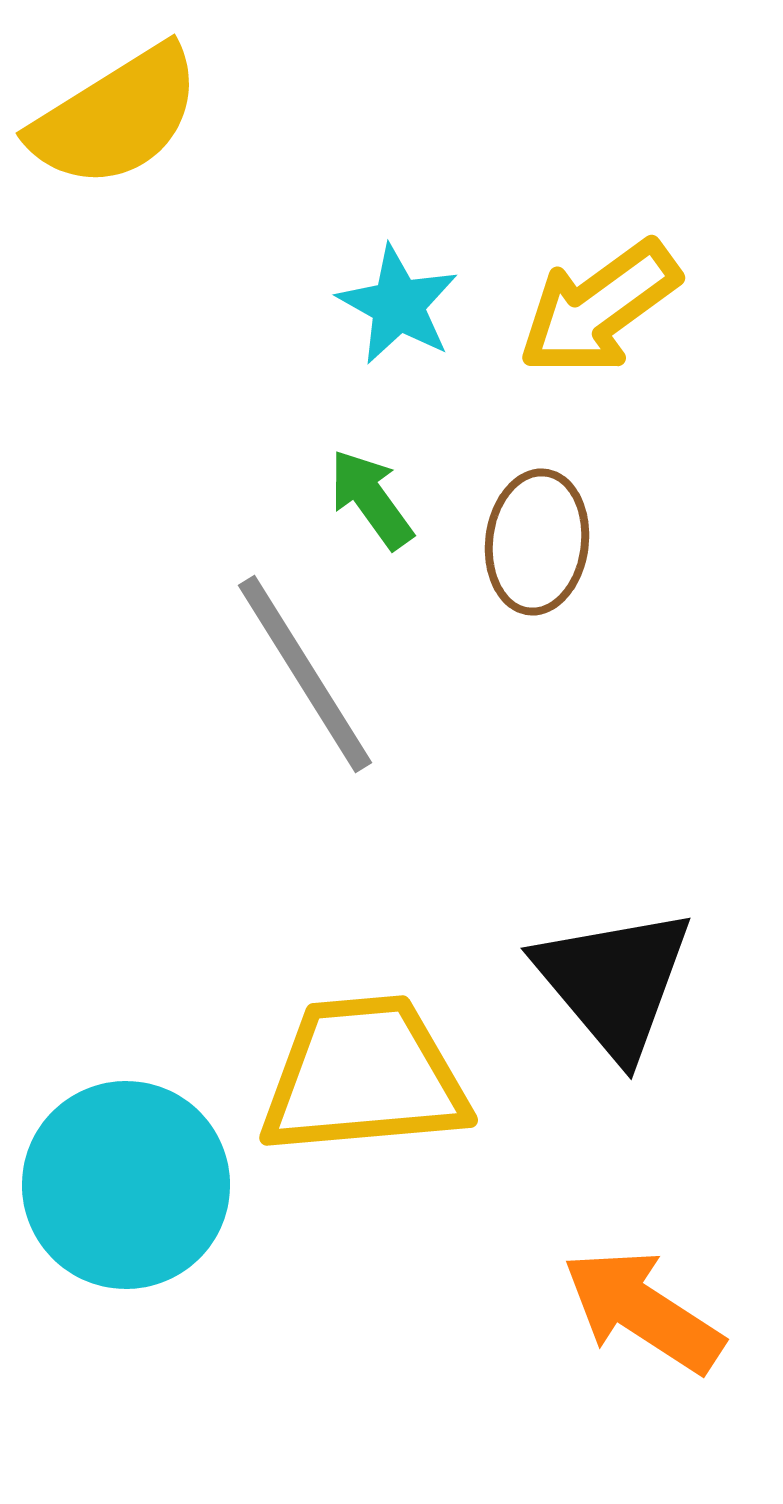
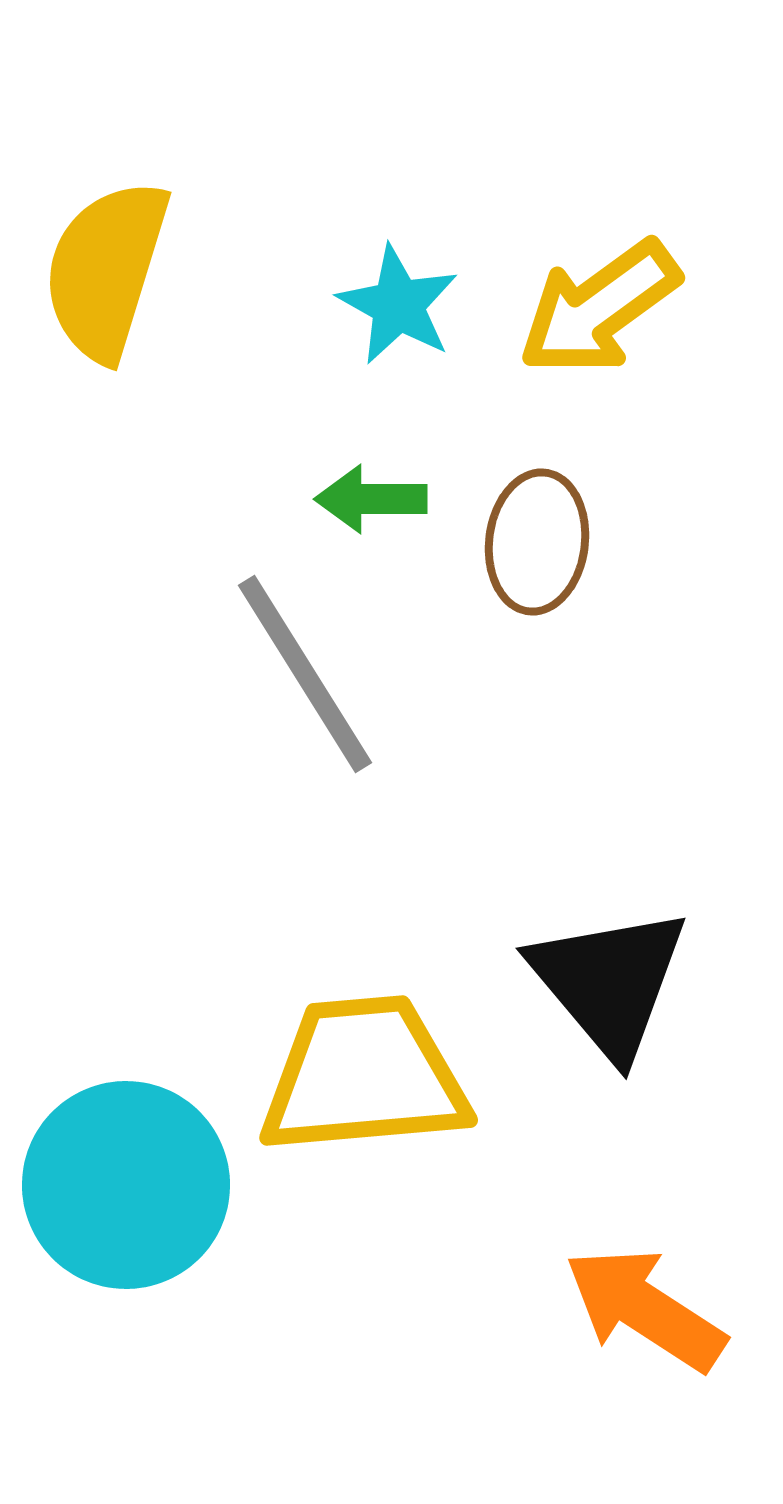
yellow semicircle: moved 10 px left, 153 px down; rotated 139 degrees clockwise
green arrow: rotated 54 degrees counterclockwise
black triangle: moved 5 px left
orange arrow: moved 2 px right, 2 px up
